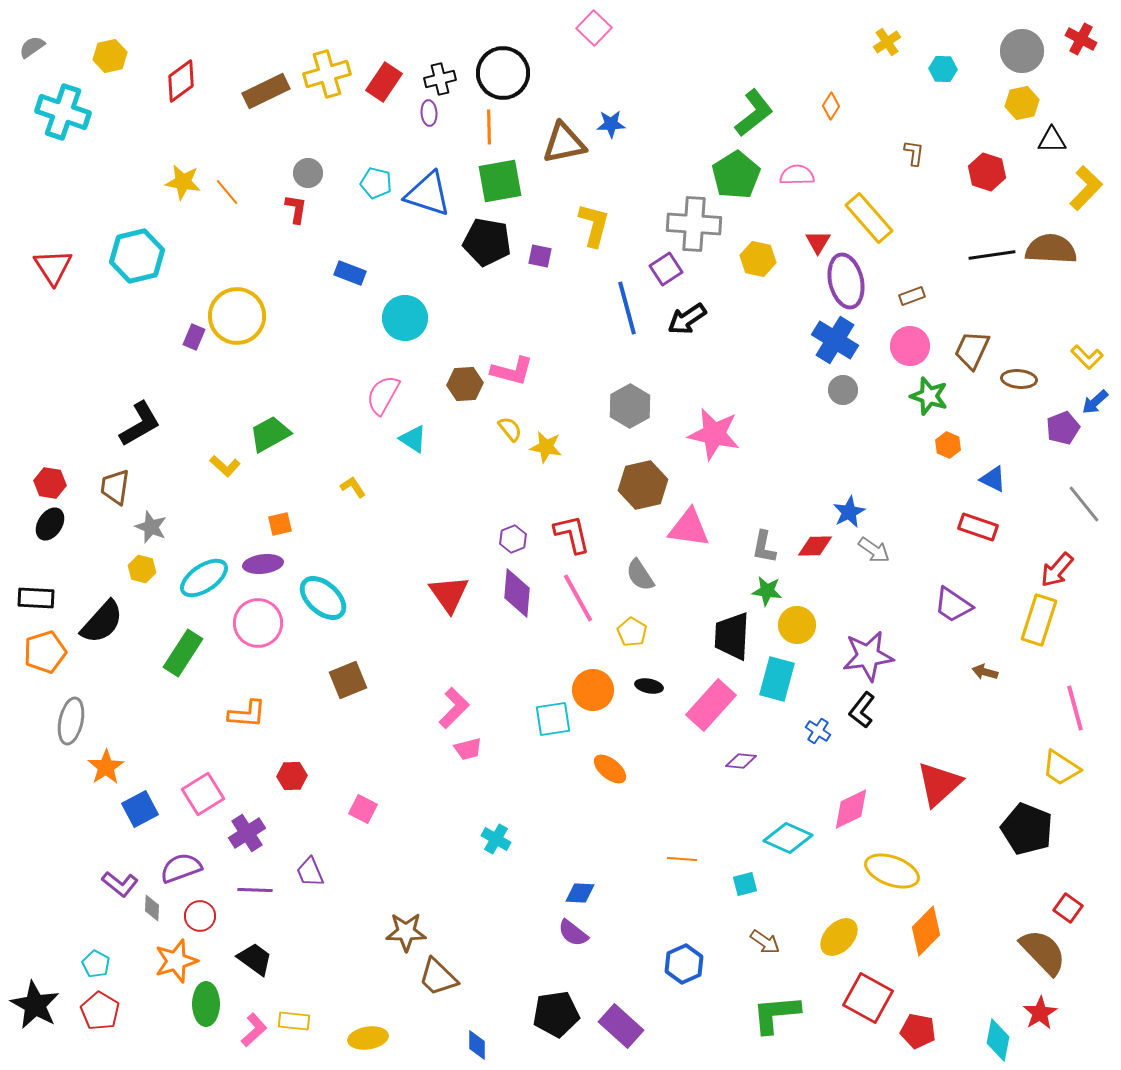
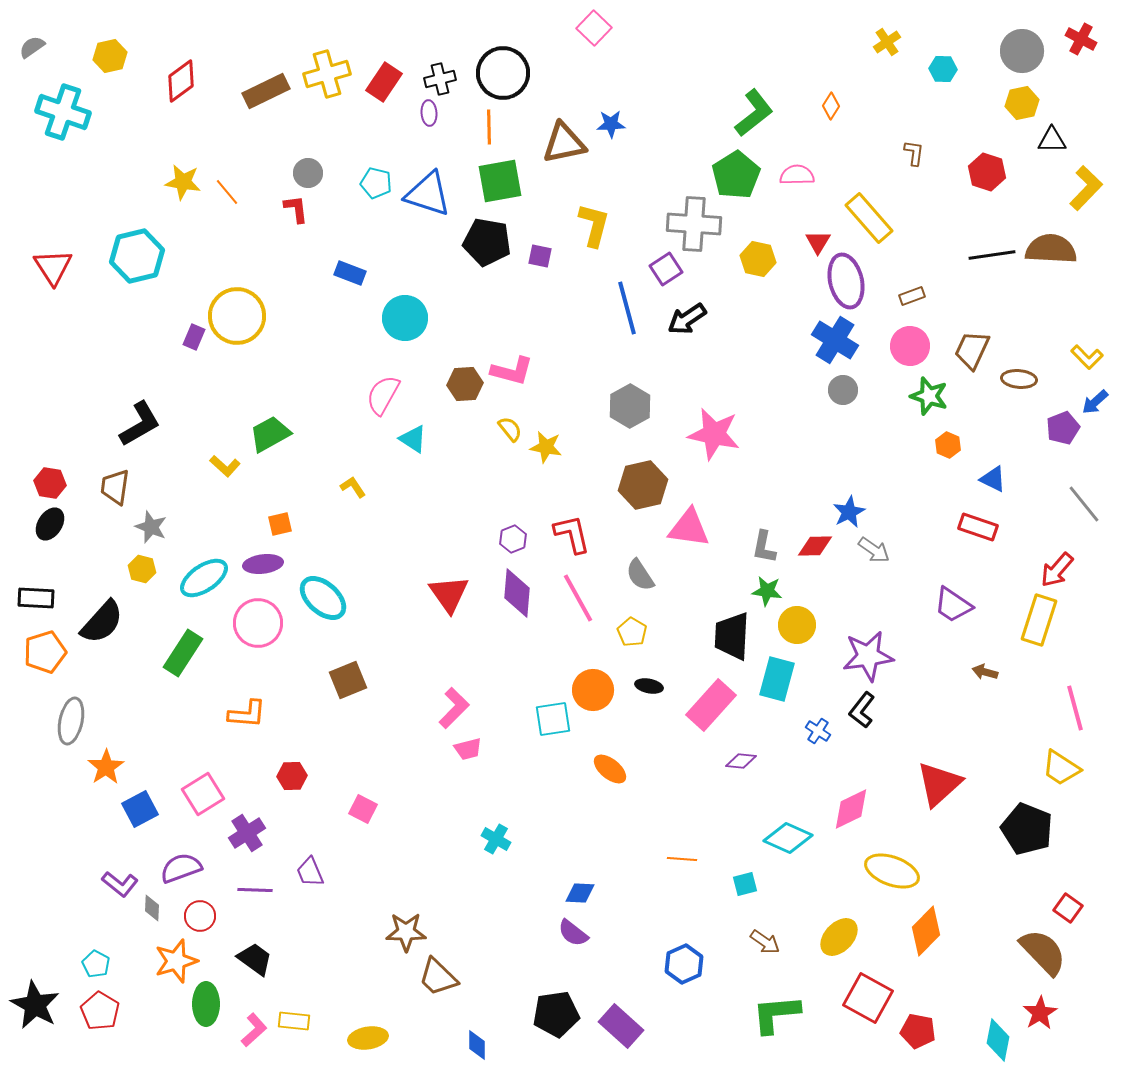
red L-shape at (296, 209): rotated 16 degrees counterclockwise
